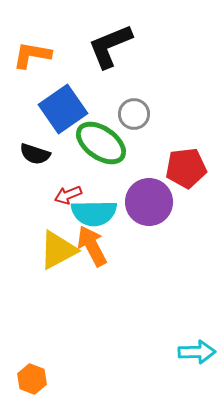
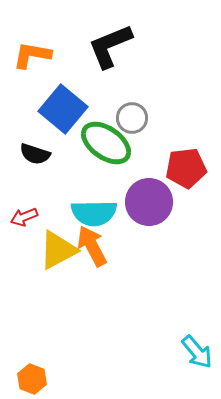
blue square: rotated 15 degrees counterclockwise
gray circle: moved 2 px left, 4 px down
green ellipse: moved 5 px right
red arrow: moved 44 px left, 22 px down
cyan arrow: rotated 51 degrees clockwise
